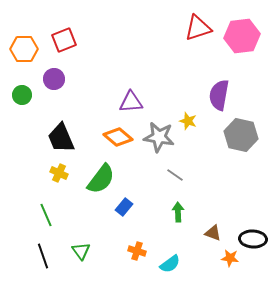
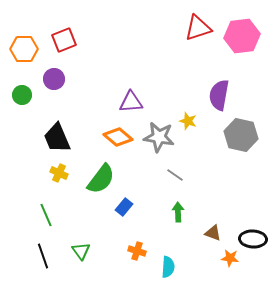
black trapezoid: moved 4 px left
cyan semicircle: moved 2 px left, 3 px down; rotated 50 degrees counterclockwise
